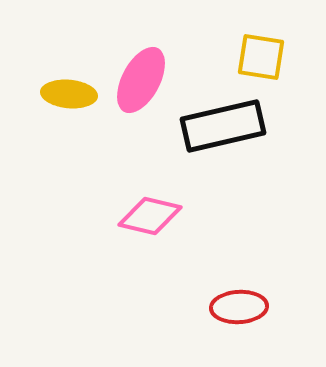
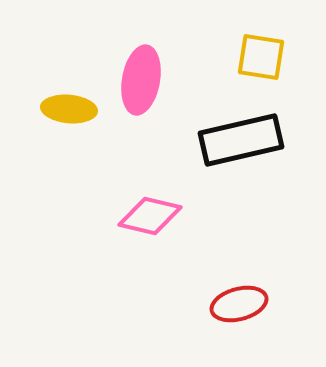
pink ellipse: rotated 18 degrees counterclockwise
yellow ellipse: moved 15 px down
black rectangle: moved 18 px right, 14 px down
red ellipse: moved 3 px up; rotated 12 degrees counterclockwise
